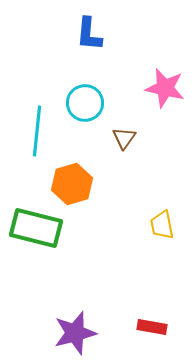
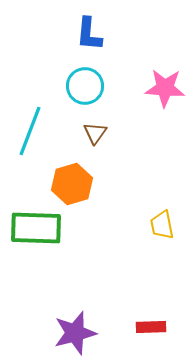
pink star: rotated 9 degrees counterclockwise
cyan circle: moved 17 px up
cyan line: moved 7 px left; rotated 15 degrees clockwise
brown triangle: moved 29 px left, 5 px up
green rectangle: rotated 12 degrees counterclockwise
red rectangle: moved 1 px left; rotated 12 degrees counterclockwise
